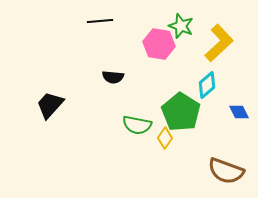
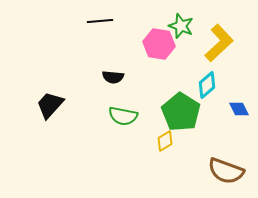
blue diamond: moved 3 px up
green semicircle: moved 14 px left, 9 px up
yellow diamond: moved 3 px down; rotated 25 degrees clockwise
